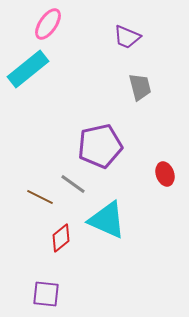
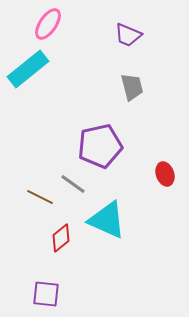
purple trapezoid: moved 1 px right, 2 px up
gray trapezoid: moved 8 px left
